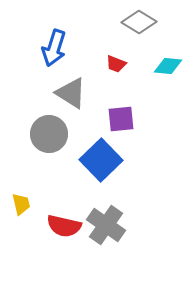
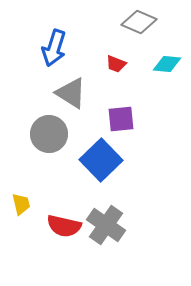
gray diamond: rotated 8 degrees counterclockwise
cyan diamond: moved 1 px left, 2 px up
